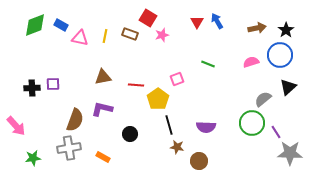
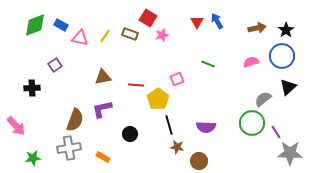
yellow line: rotated 24 degrees clockwise
blue circle: moved 2 px right, 1 px down
purple square: moved 2 px right, 19 px up; rotated 32 degrees counterclockwise
purple L-shape: rotated 25 degrees counterclockwise
